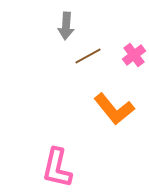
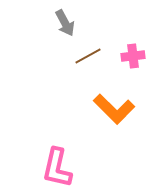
gray arrow: moved 1 px left, 3 px up; rotated 32 degrees counterclockwise
pink cross: moved 1 px left, 1 px down; rotated 30 degrees clockwise
orange L-shape: rotated 6 degrees counterclockwise
